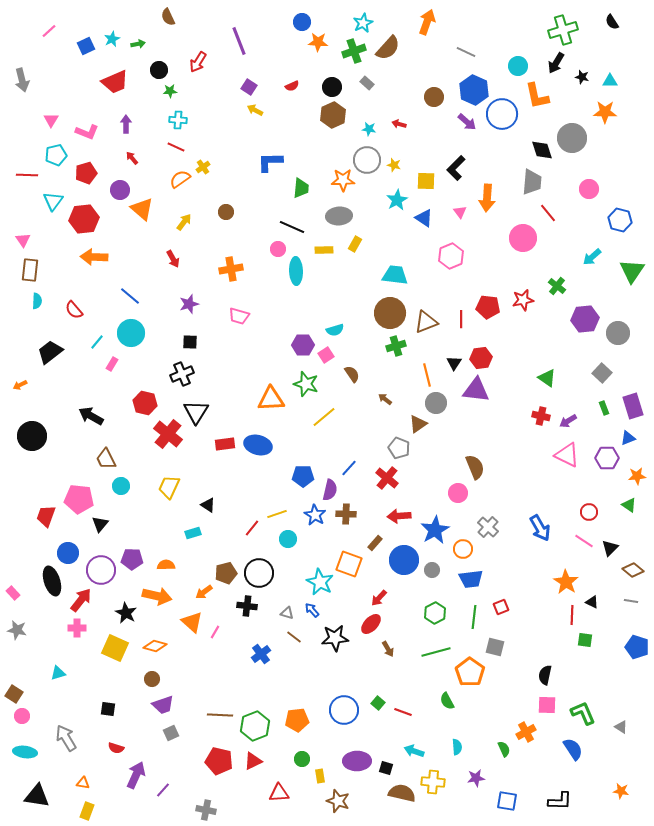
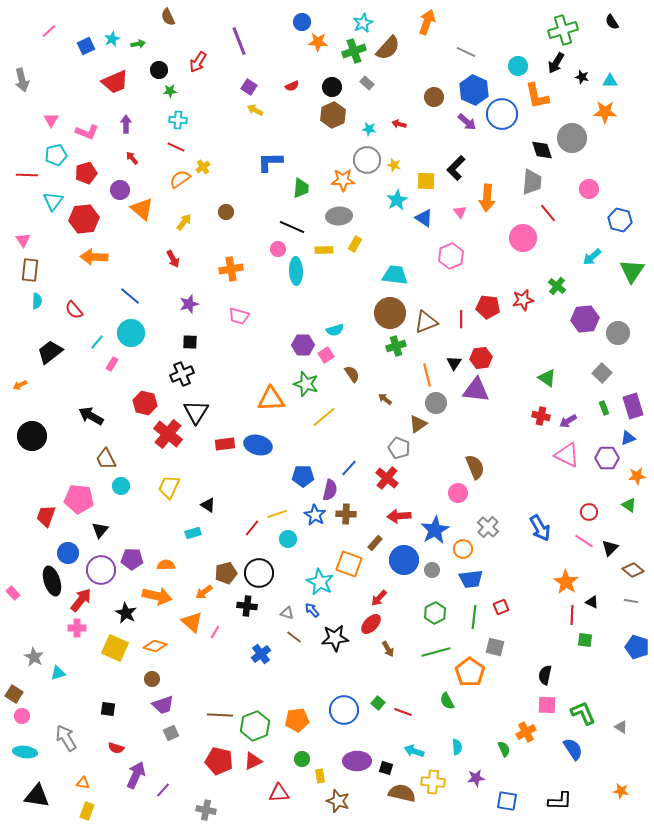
black triangle at (100, 524): moved 6 px down
gray star at (17, 630): moved 17 px right, 27 px down; rotated 18 degrees clockwise
